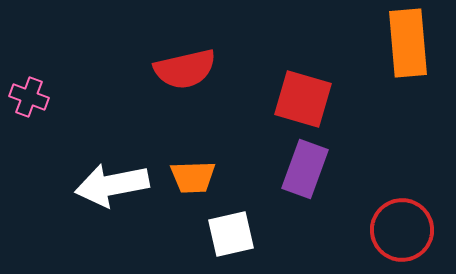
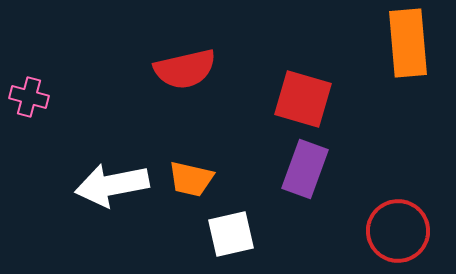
pink cross: rotated 6 degrees counterclockwise
orange trapezoid: moved 2 px left, 2 px down; rotated 15 degrees clockwise
red circle: moved 4 px left, 1 px down
